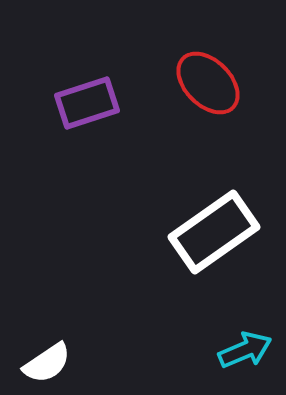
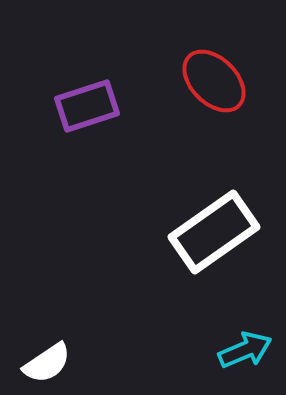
red ellipse: moved 6 px right, 2 px up
purple rectangle: moved 3 px down
